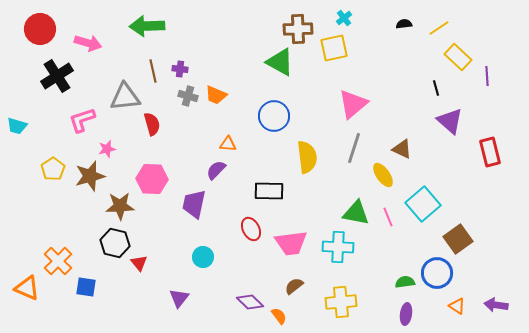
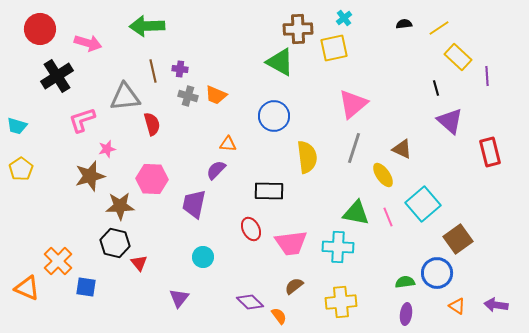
yellow pentagon at (53, 169): moved 32 px left
